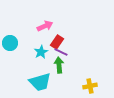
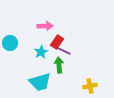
pink arrow: rotated 21 degrees clockwise
purple line: moved 3 px right, 1 px up
